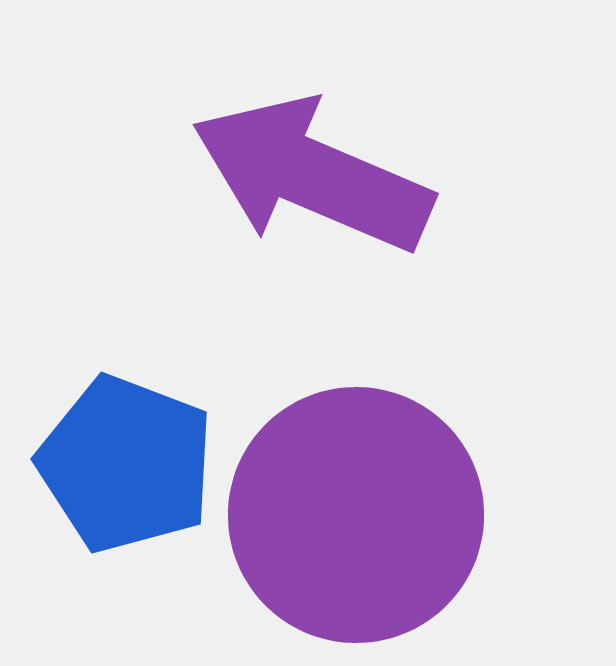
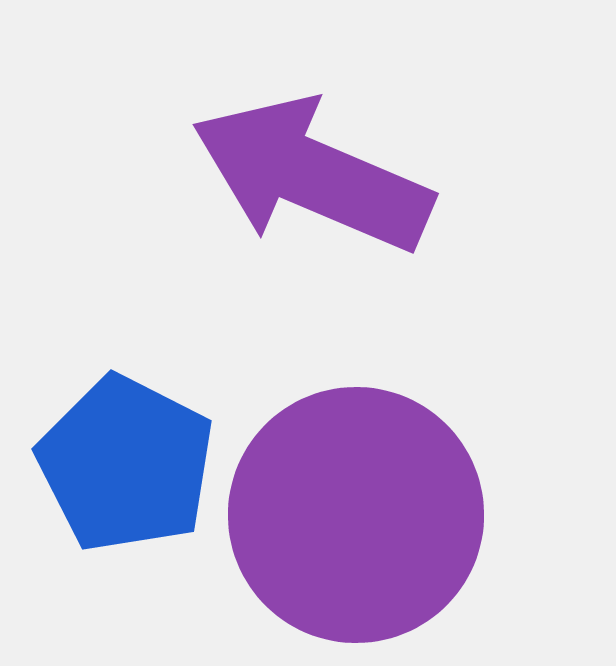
blue pentagon: rotated 6 degrees clockwise
